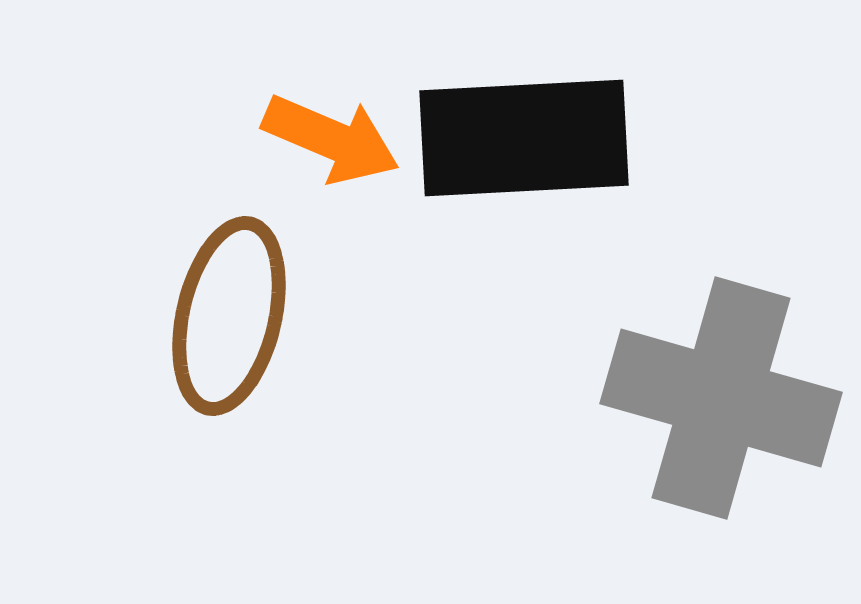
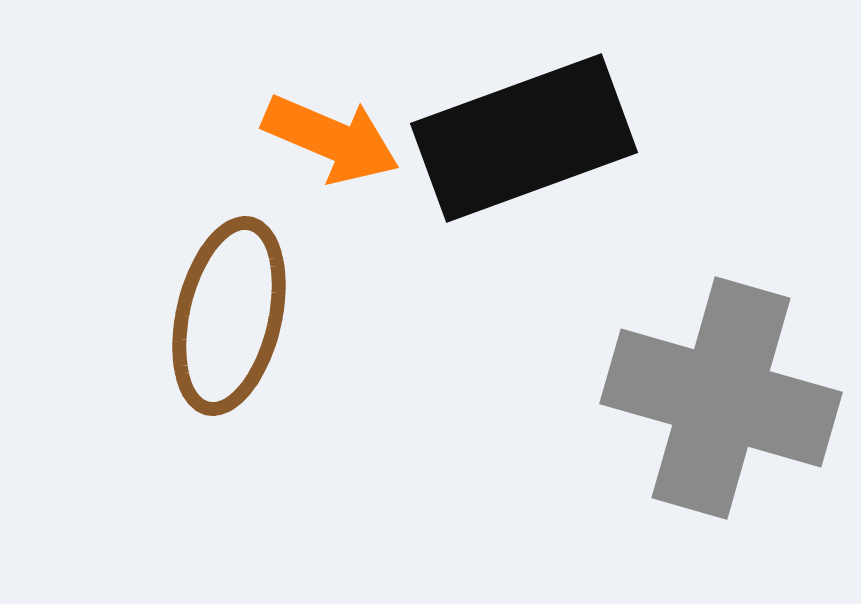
black rectangle: rotated 17 degrees counterclockwise
